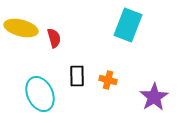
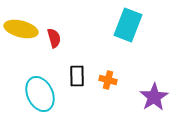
yellow ellipse: moved 1 px down
